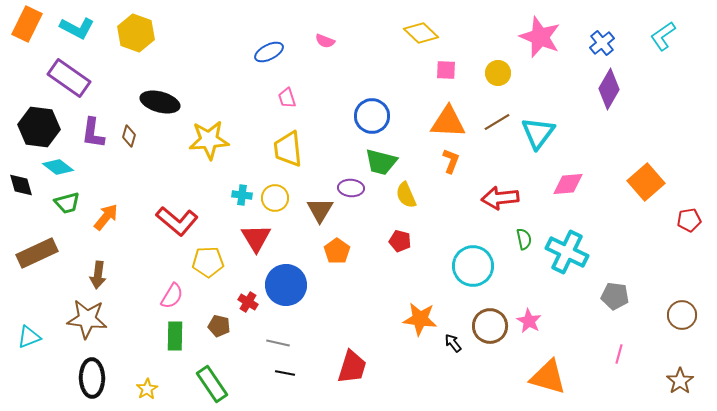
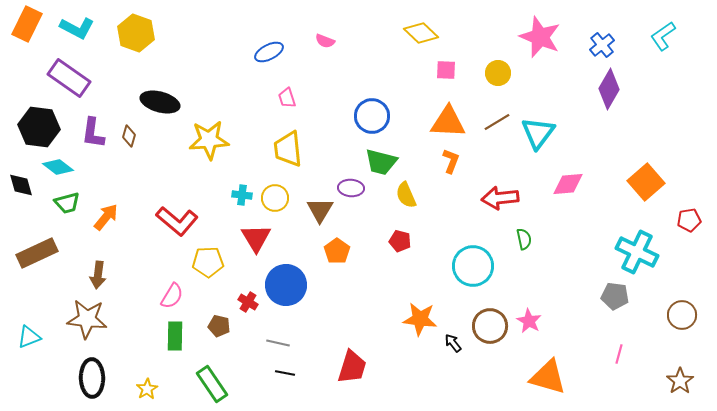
blue cross at (602, 43): moved 2 px down
cyan cross at (567, 252): moved 70 px right
